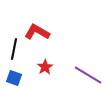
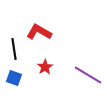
red L-shape: moved 2 px right
black line: rotated 20 degrees counterclockwise
